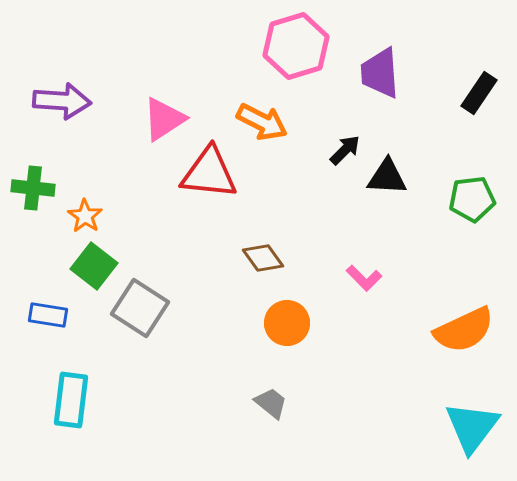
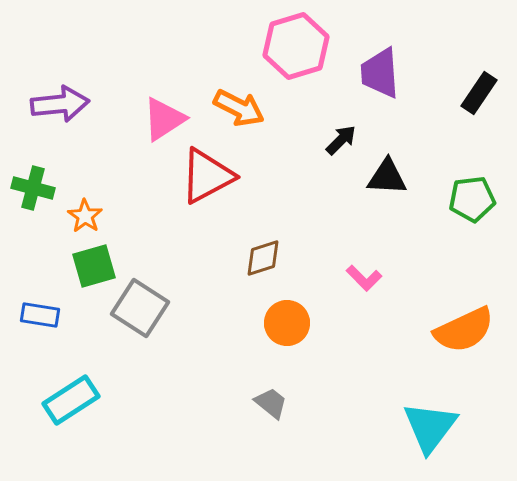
purple arrow: moved 2 px left, 3 px down; rotated 10 degrees counterclockwise
orange arrow: moved 23 px left, 14 px up
black arrow: moved 4 px left, 10 px up
red triangle: moved 2 px left, 3 px down; rotated 34 degrees counterclockwise
green cross: rotated 9 degrees clockwise
brown diamond: rotated 72 degrees counterclockwise
green square: rotated 36 degrees clockwise
blue rectangle: moved 8 px left
cyan rectangle: rotated 50 degrees clockwise
cyan triangle: moved 42 px left
